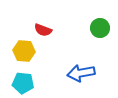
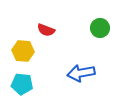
red semicircle: moved 3 px right
yellow hexagon: moved 1 px left
cyan pentagon: moved 1 px left, 1 px down
